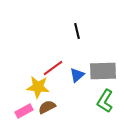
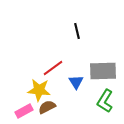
blue triangle: moved 1 px left, 7 px down; rotated 21 degrees counterclockwise
yellow star: moved 1 px right, 3 px down
